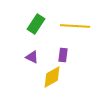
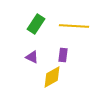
yellow line: moved 1 px left
